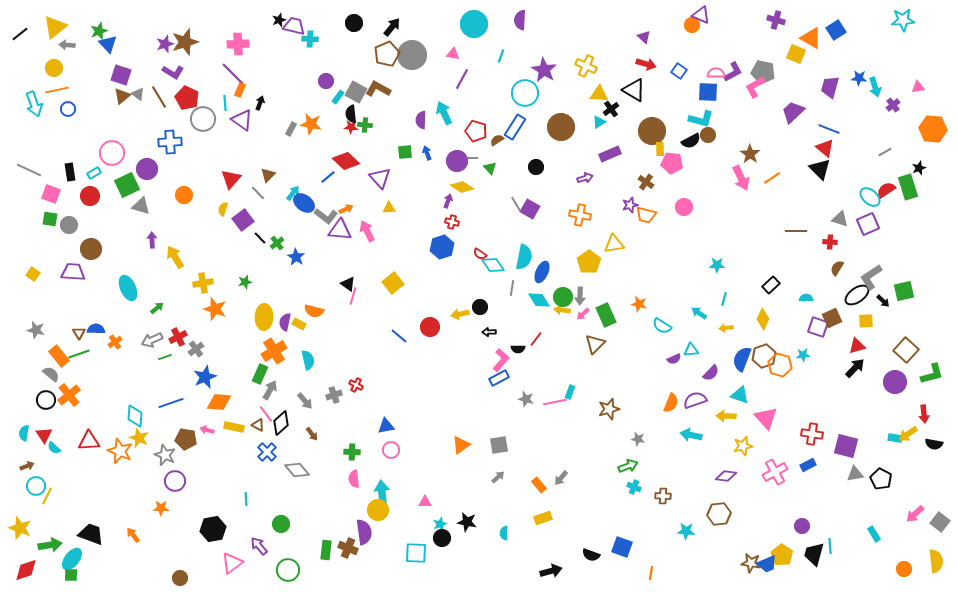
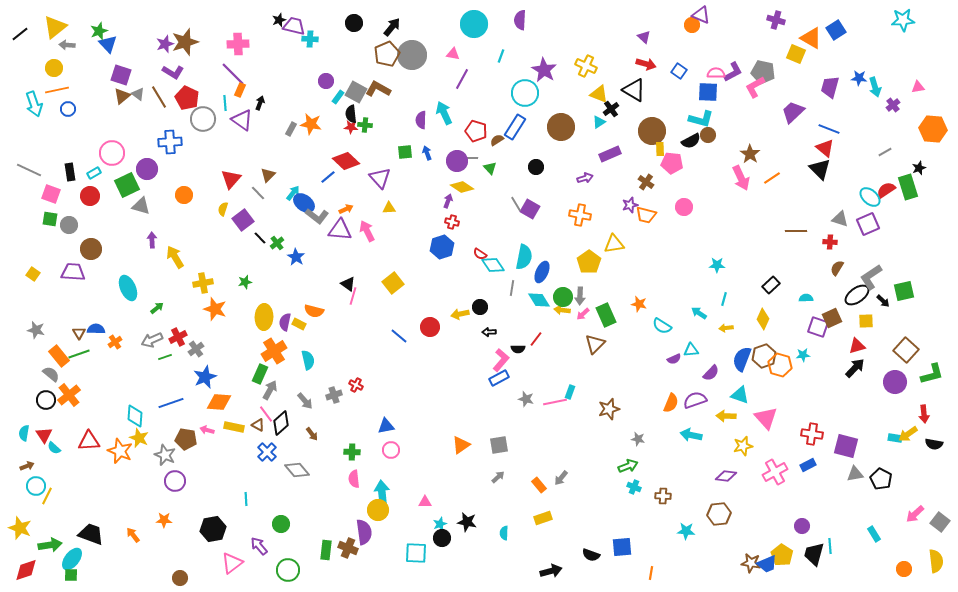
yellow triangle at (599, 94): rotated 18 degrees clockwise
gray L-shape at (326, 216): moved 9 px left
orange star at (161, 508): moved 3 px right, 12 px down
blue square at (622, 547): rotated 25 degrees counterclockwise
